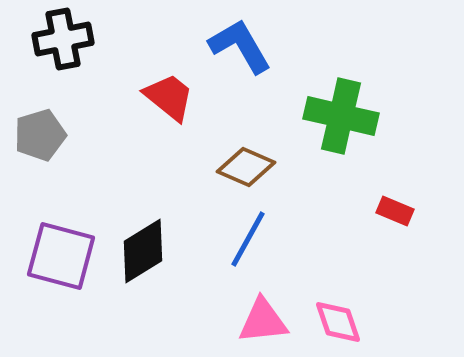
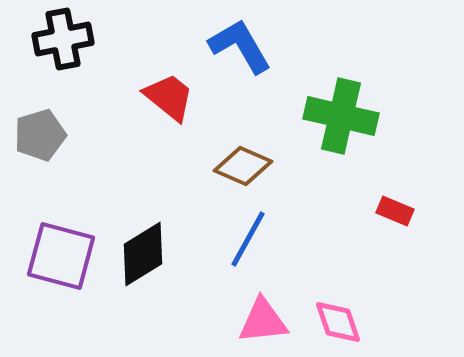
brown diamond: moved 3 px left, 1 px up
black diamond: moved 3 px down
